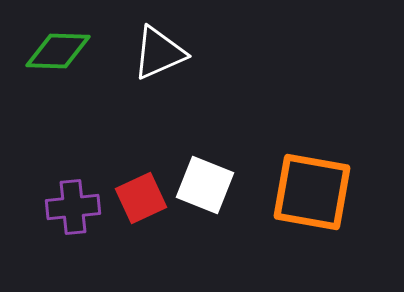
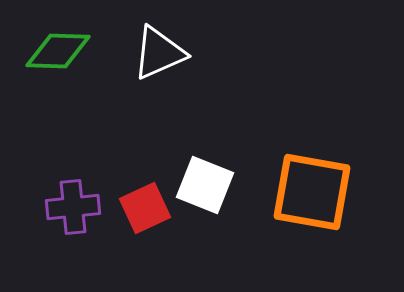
red square: moved 4 px right, 10 px down
